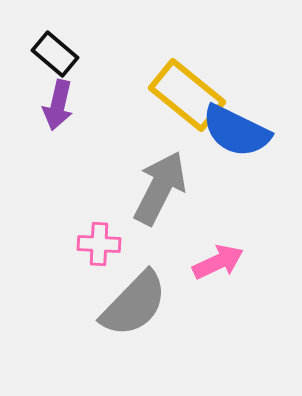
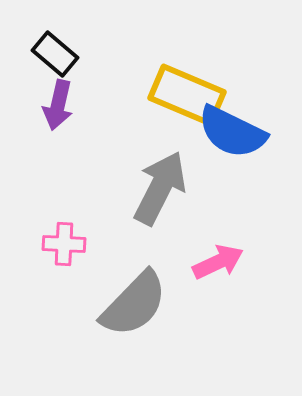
yellow rectangle: rotated 16 degrees counterclockwise
blue semicircle: moved 4 px left, 1 px down
pink cross: moved 35 px left
